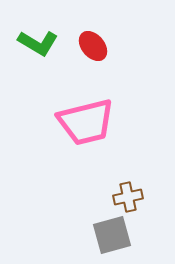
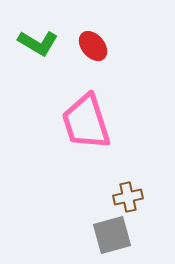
pink trapezoid: rotated 86 degrees clockwise
